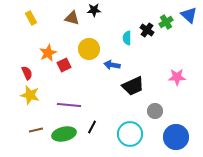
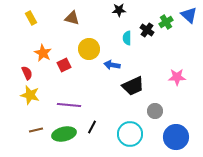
black star: moved 25 px right
orange star: moved 5 px left; rotated 18 degrees counterclockwise
